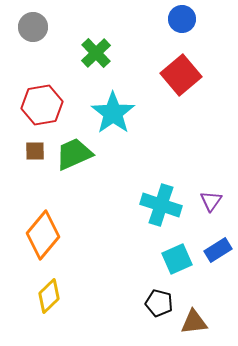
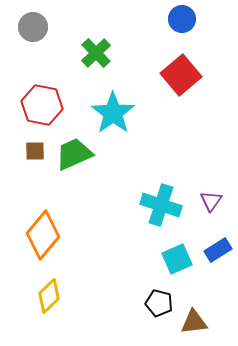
red hexagon: rotated 21 degrees clockwise
